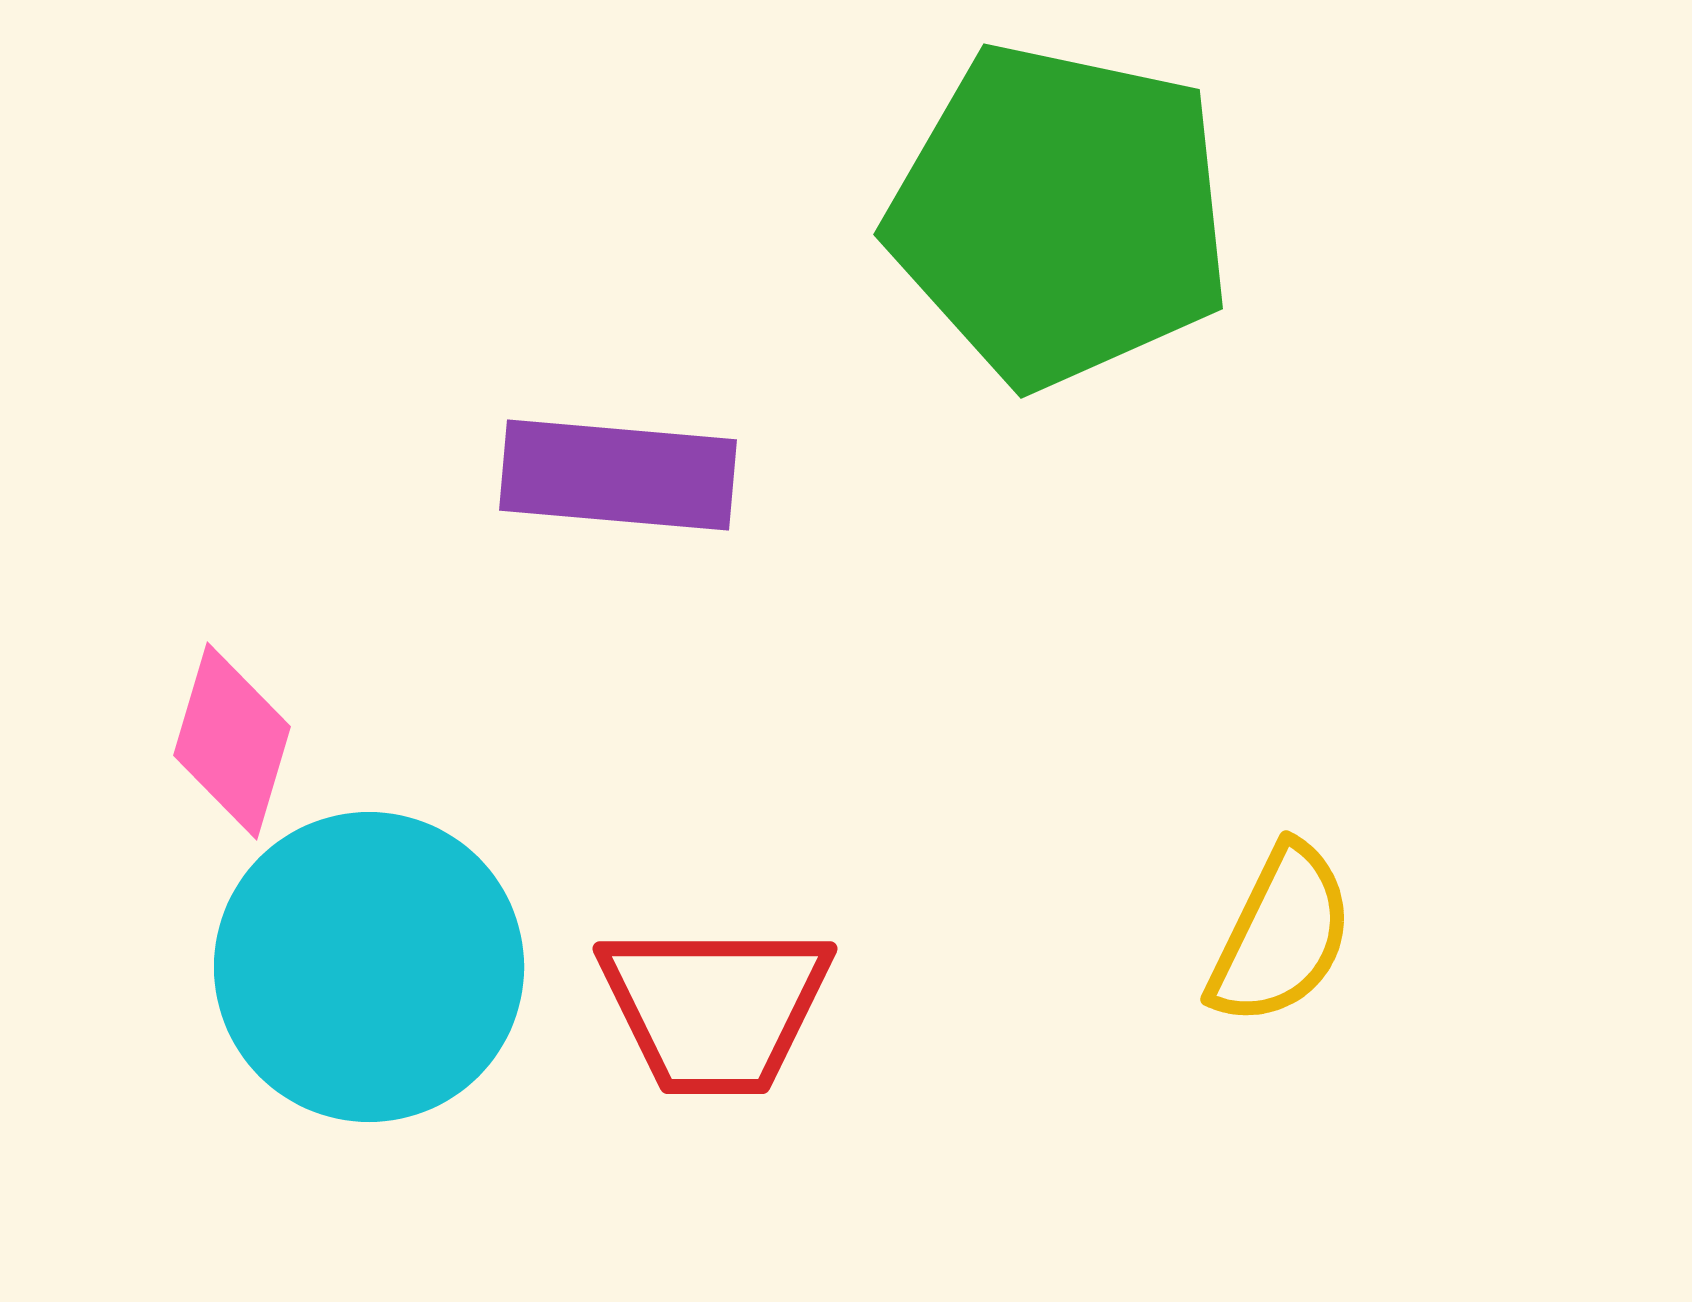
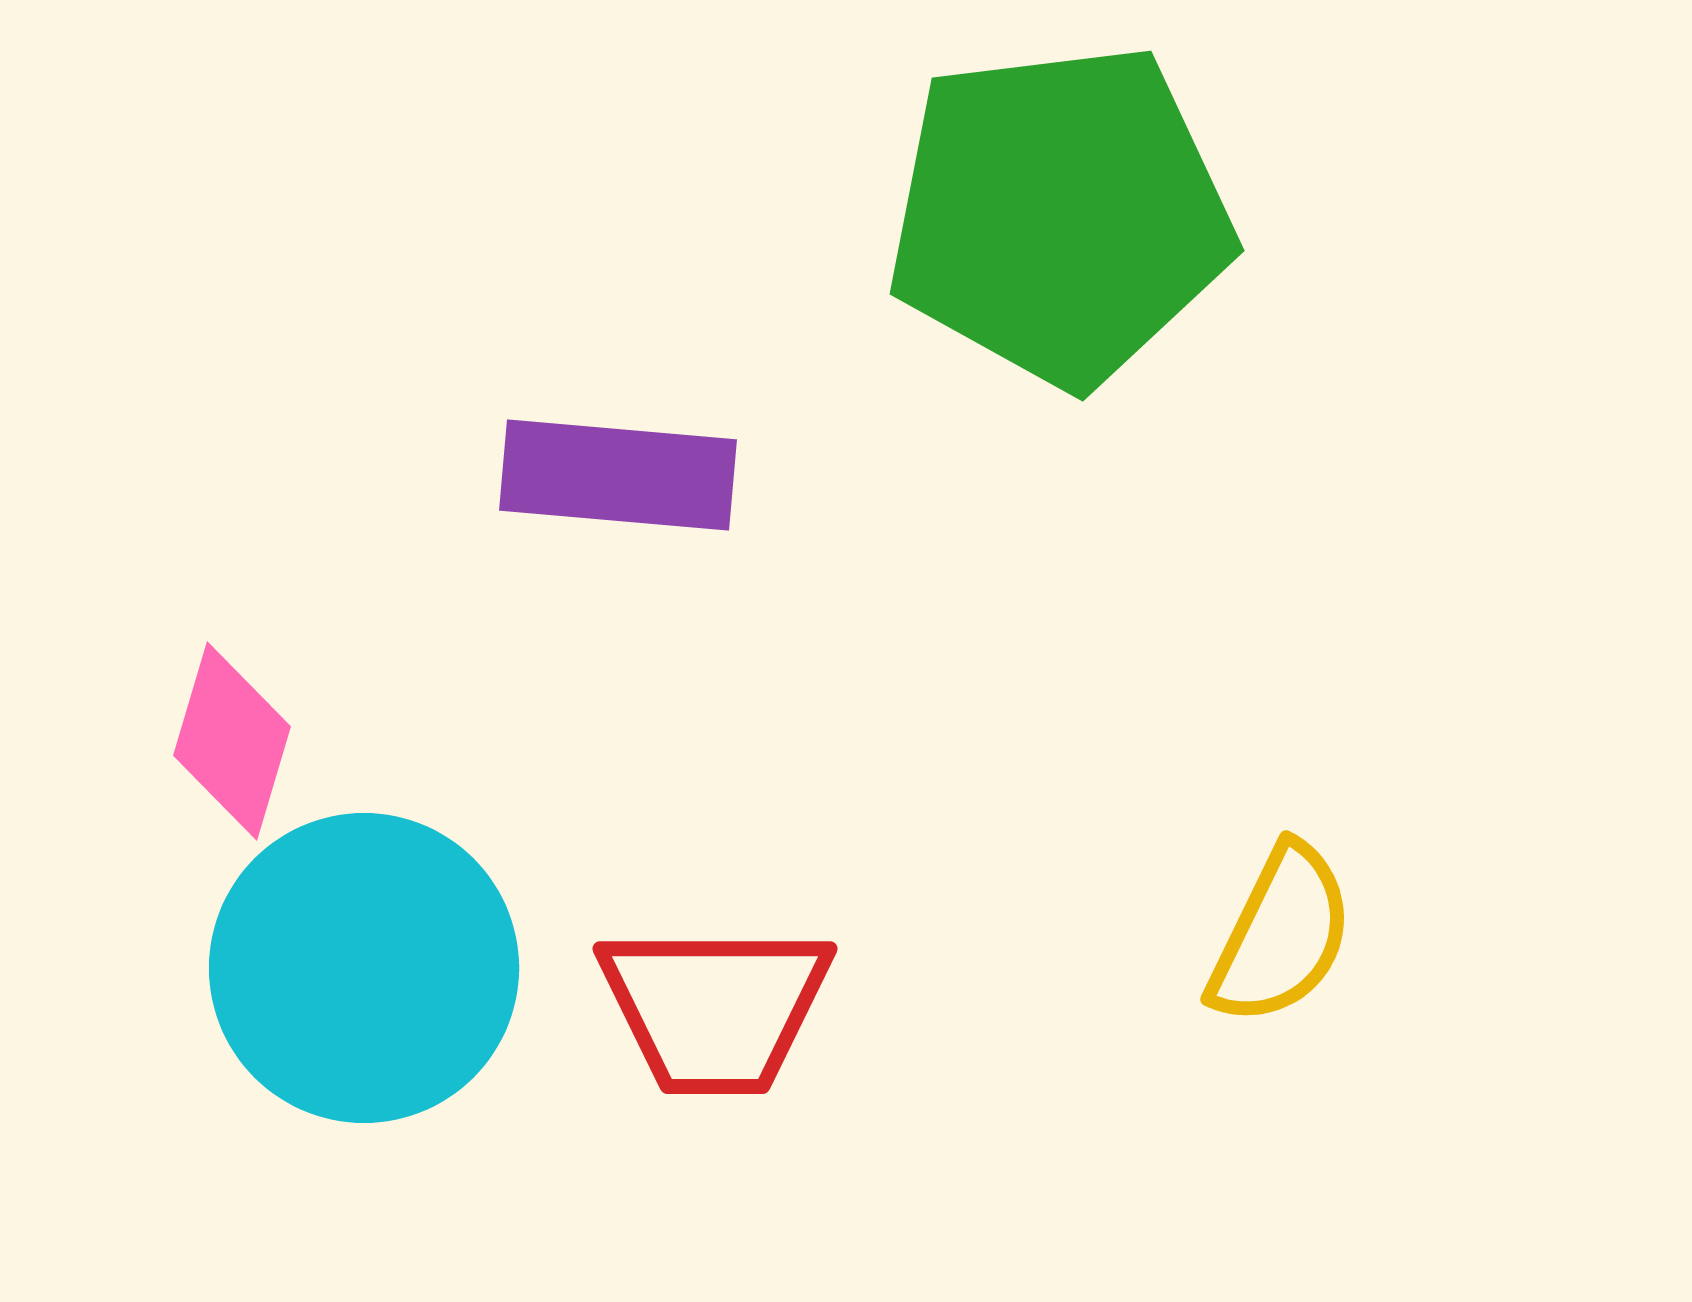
green pentagon: rotated 19 degrees counterclockwise
cyan circle: moved 5 px left, 1 px down
